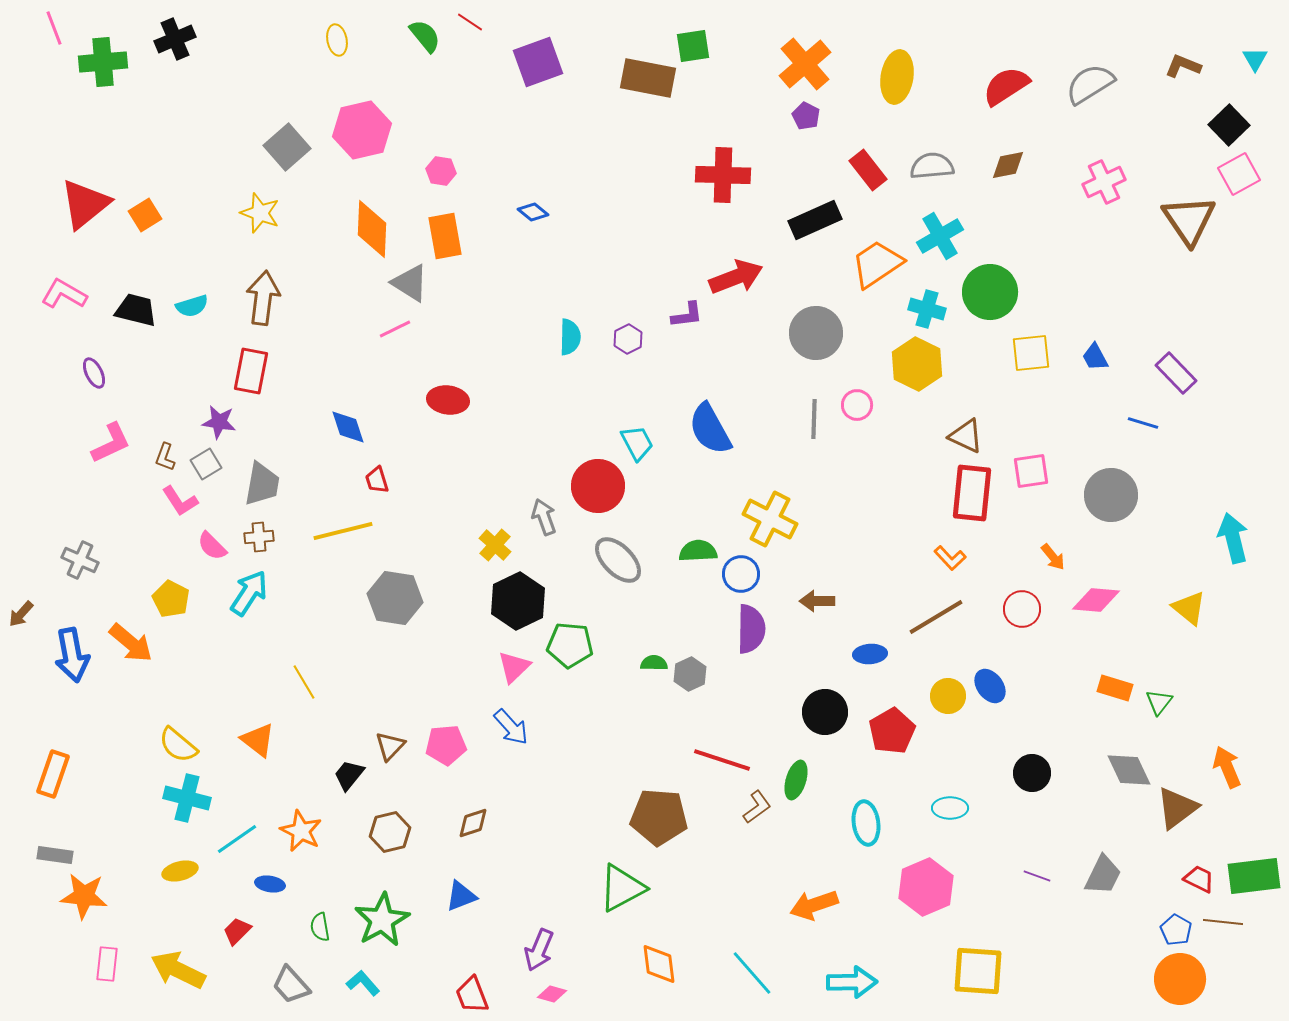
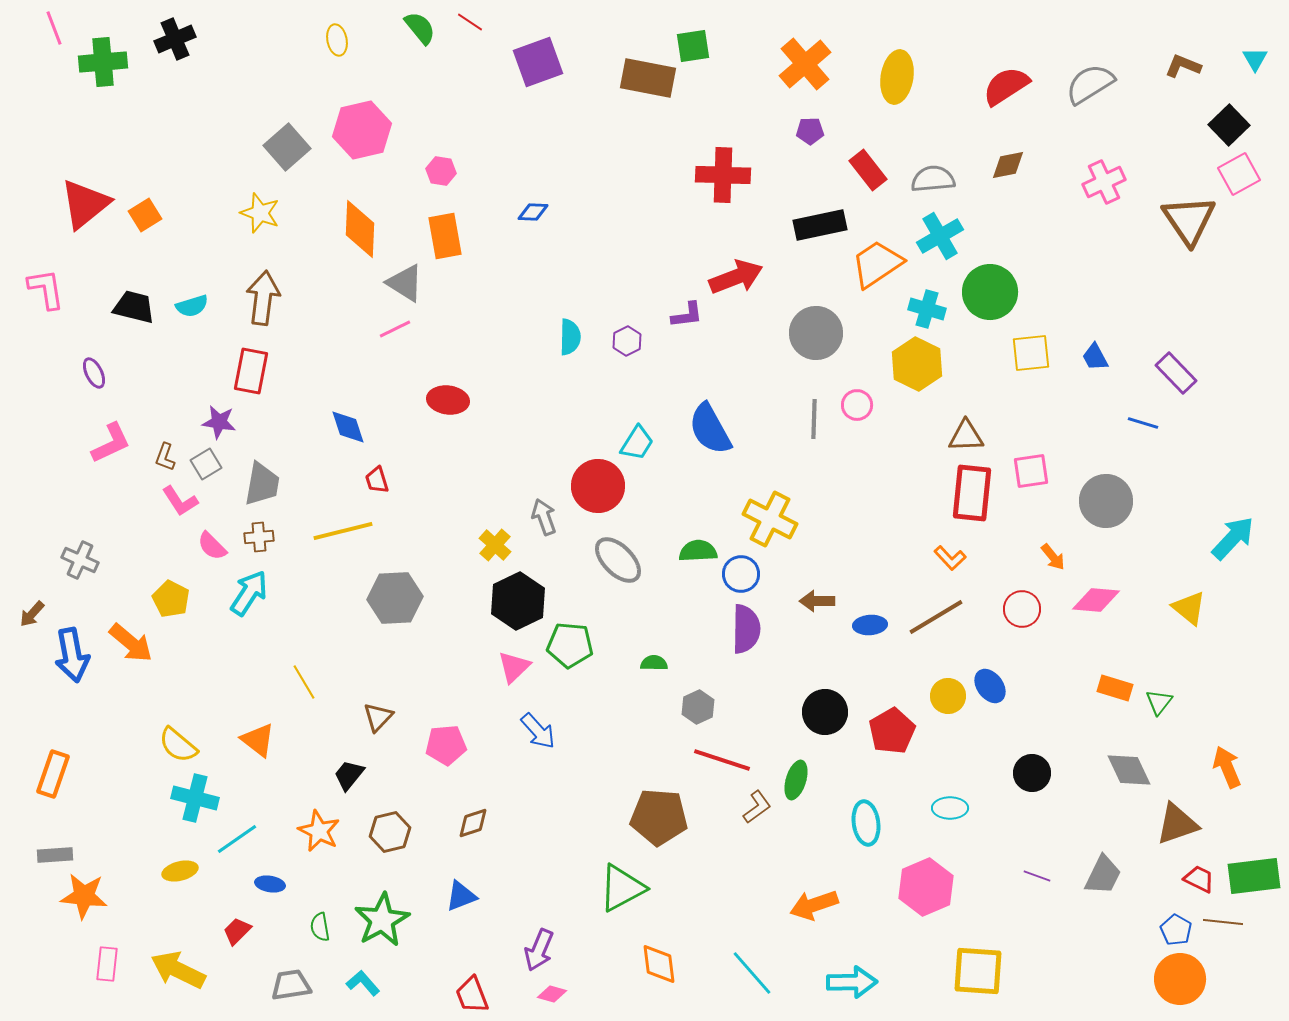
green semicircle at (425, 36): moved 5 px left, 8 px up
purple pentagon at (806, 116): moved 4 px right, 15 px down; rotated 28 degrees counterclockwise
gray semicircle at (932, 166): moved 1 px right, 13 px down
blue diamond at (533, 212): rotated 36 degrees counterclockwise
black rectangle at (815, 220): moved 5 px right, 5 px down; rotated 12 degrees clockwise
orange diamond at (372, 229): moved 12 px left
gray triangle at (410, 283): moved 5 px left
pink L-shape at (64, 294): moved 18 px left, 5 px up; rotated 51 degrees clockwise
black trapezoid at (136, 310): moved 2 px left, 3 px up
purple hexagon at (628, 339): moved 1 px left, 2 px down
brown triangle at (966, 436): rotated 27 degrees counterclockwise
cyan trapezoid at (637, 443): rotated 60 degrees clockwise
gray circle at (1111, 495): moved 5 px left, 6 px down
cyan arrow at (1233, 538): rotated 57 degrees clockwise
gray hexagon at (395, 598): rotated 12 degrees counterclockwise
brown arrow at (21, 614): moved 11 px right
purple semicircle at (751, 629): moved 5 px left
blue ellipse at (870, 654): moved 29 px up
gray hexagon at (690, 674): moved 8 px right, 33 px down
blue arrow at (511, 727): moved 27 px right, 4 px down
brown triangle at (390, 746): moved 12 px left, 29 px up
cyan cross at (187, 798): moved 8 px right
brown triangle at (1177, 808): moved 16 px down; rotated 18 degrees clockwise
orange star at (301, 831): moved 18 px right
gray rectangle at (55, 855): rotated 12 degrees counterclockwise
gray trapezoid at (291, 985): rotated 123 degrees clockwise
